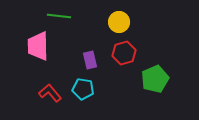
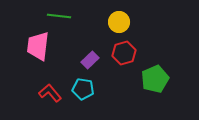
pink trapezoid: rotated 8 degrees clockwise
purple rectangle: rotated 60 degrees clockwise
